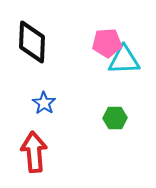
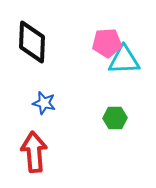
blue star: rotated 20 degrees counterclockwise
